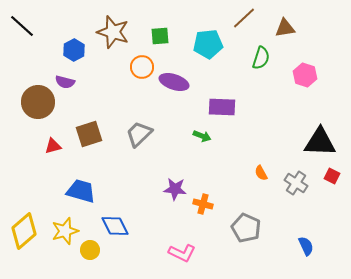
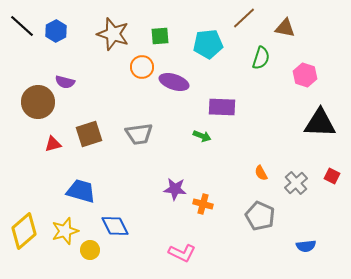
brown triangle: rotated 20 degrees clockwise
brown star: moved 2 px down
blue hexagon: moved 18 px left, 19 px up
gray trapezoid: rotated 144 degrees counterclockwise
black triangle: moved 19 px up
red triangle: moved 2 px up
gray cross: rotated 15 degrees clockwise
gray pentagon: moved 14 px right, 12 px up
blue semicircle: rotated 108 degrees clockwise
